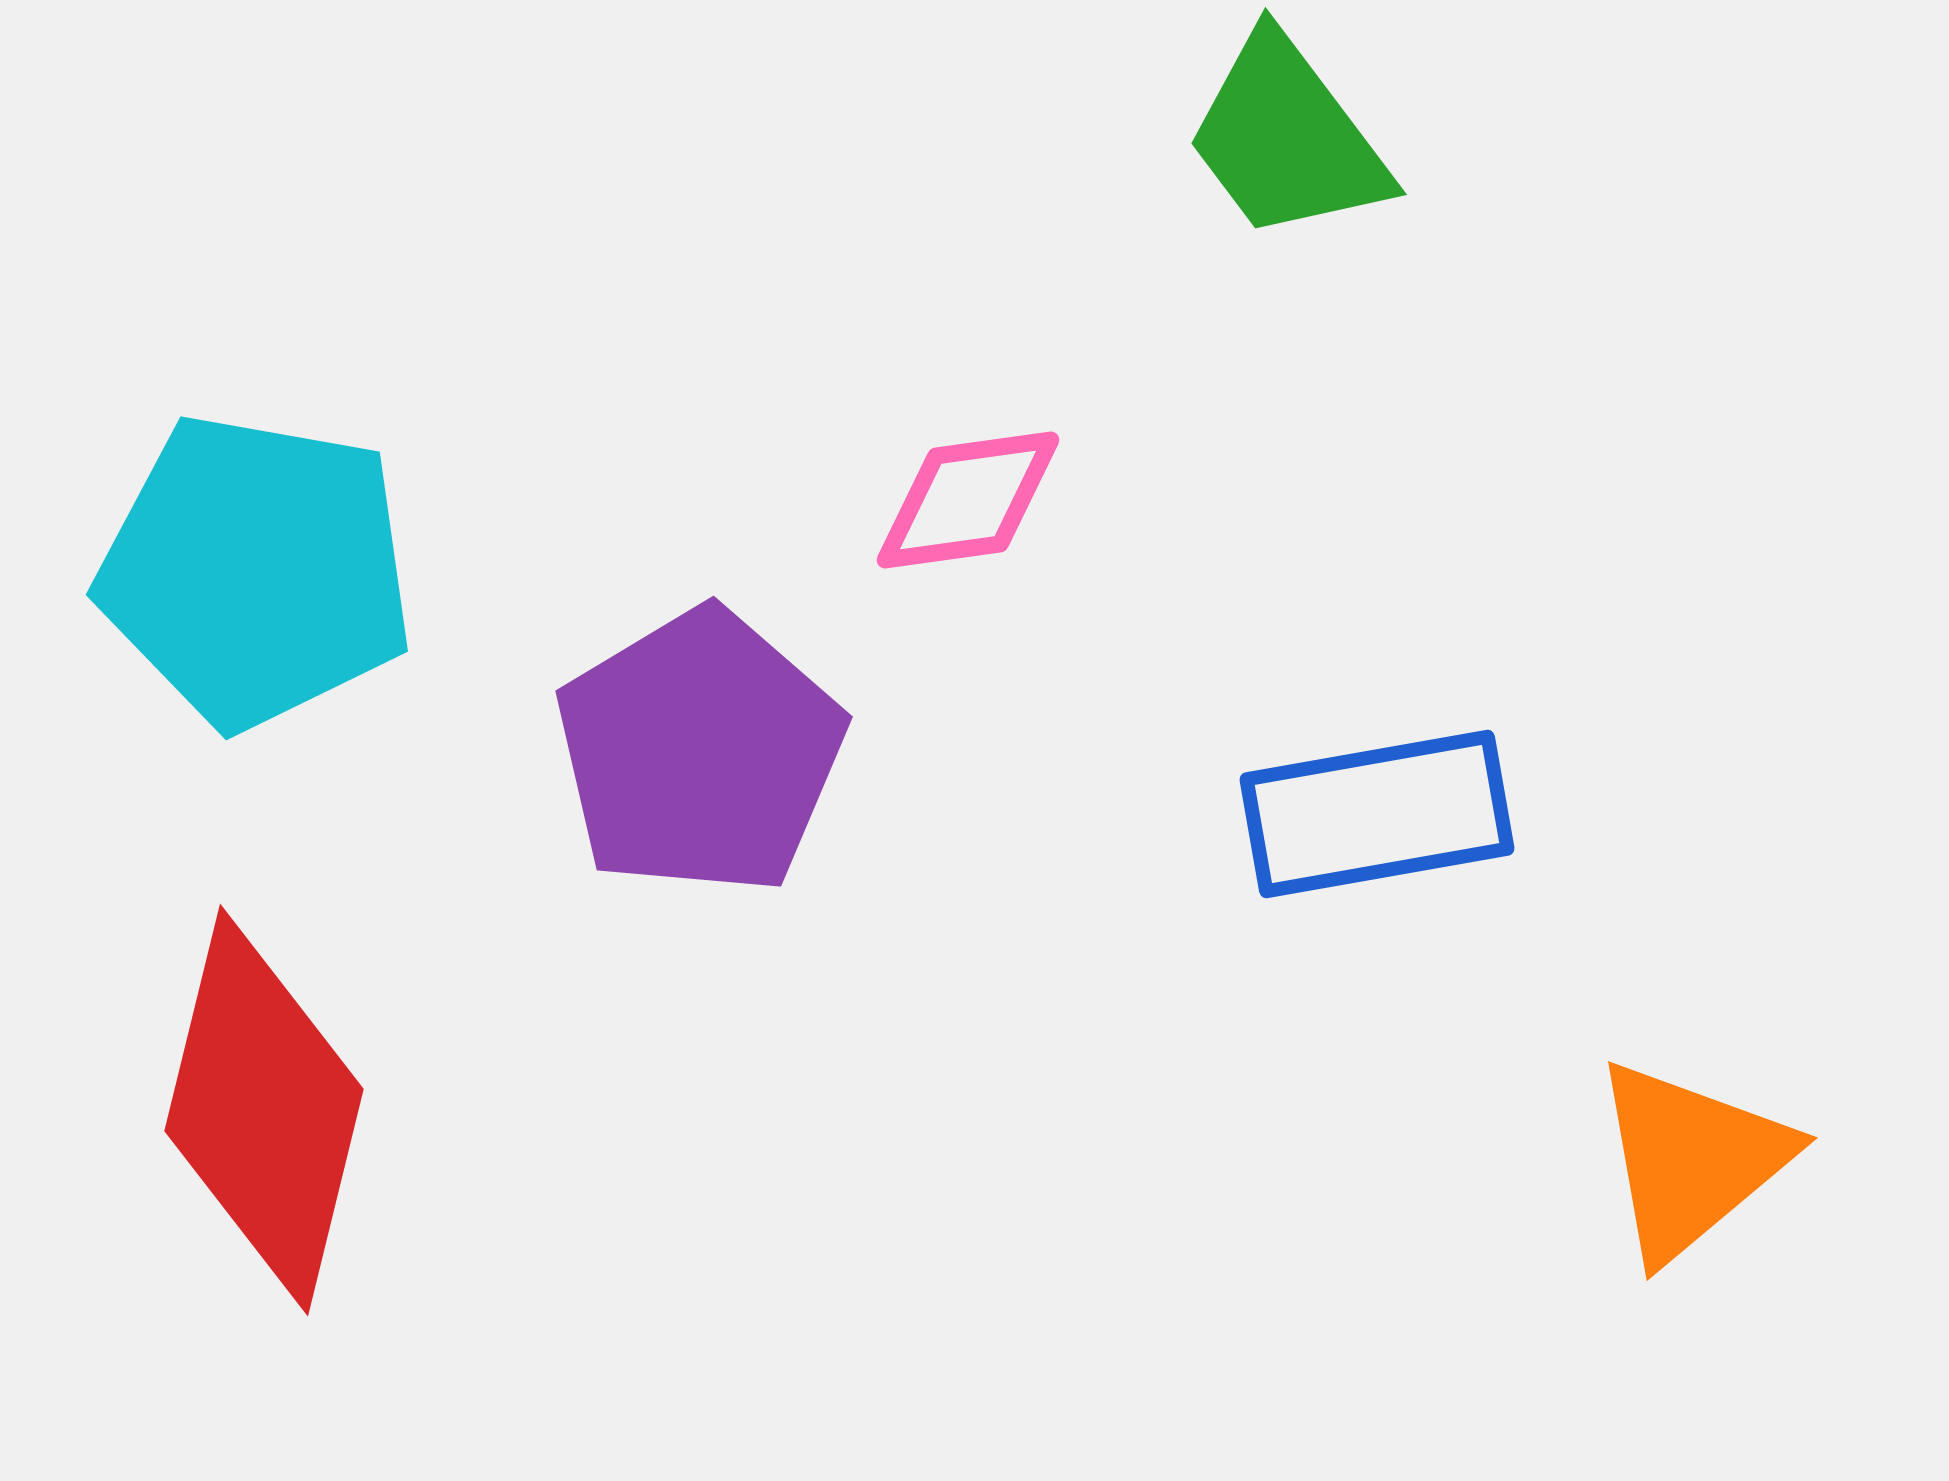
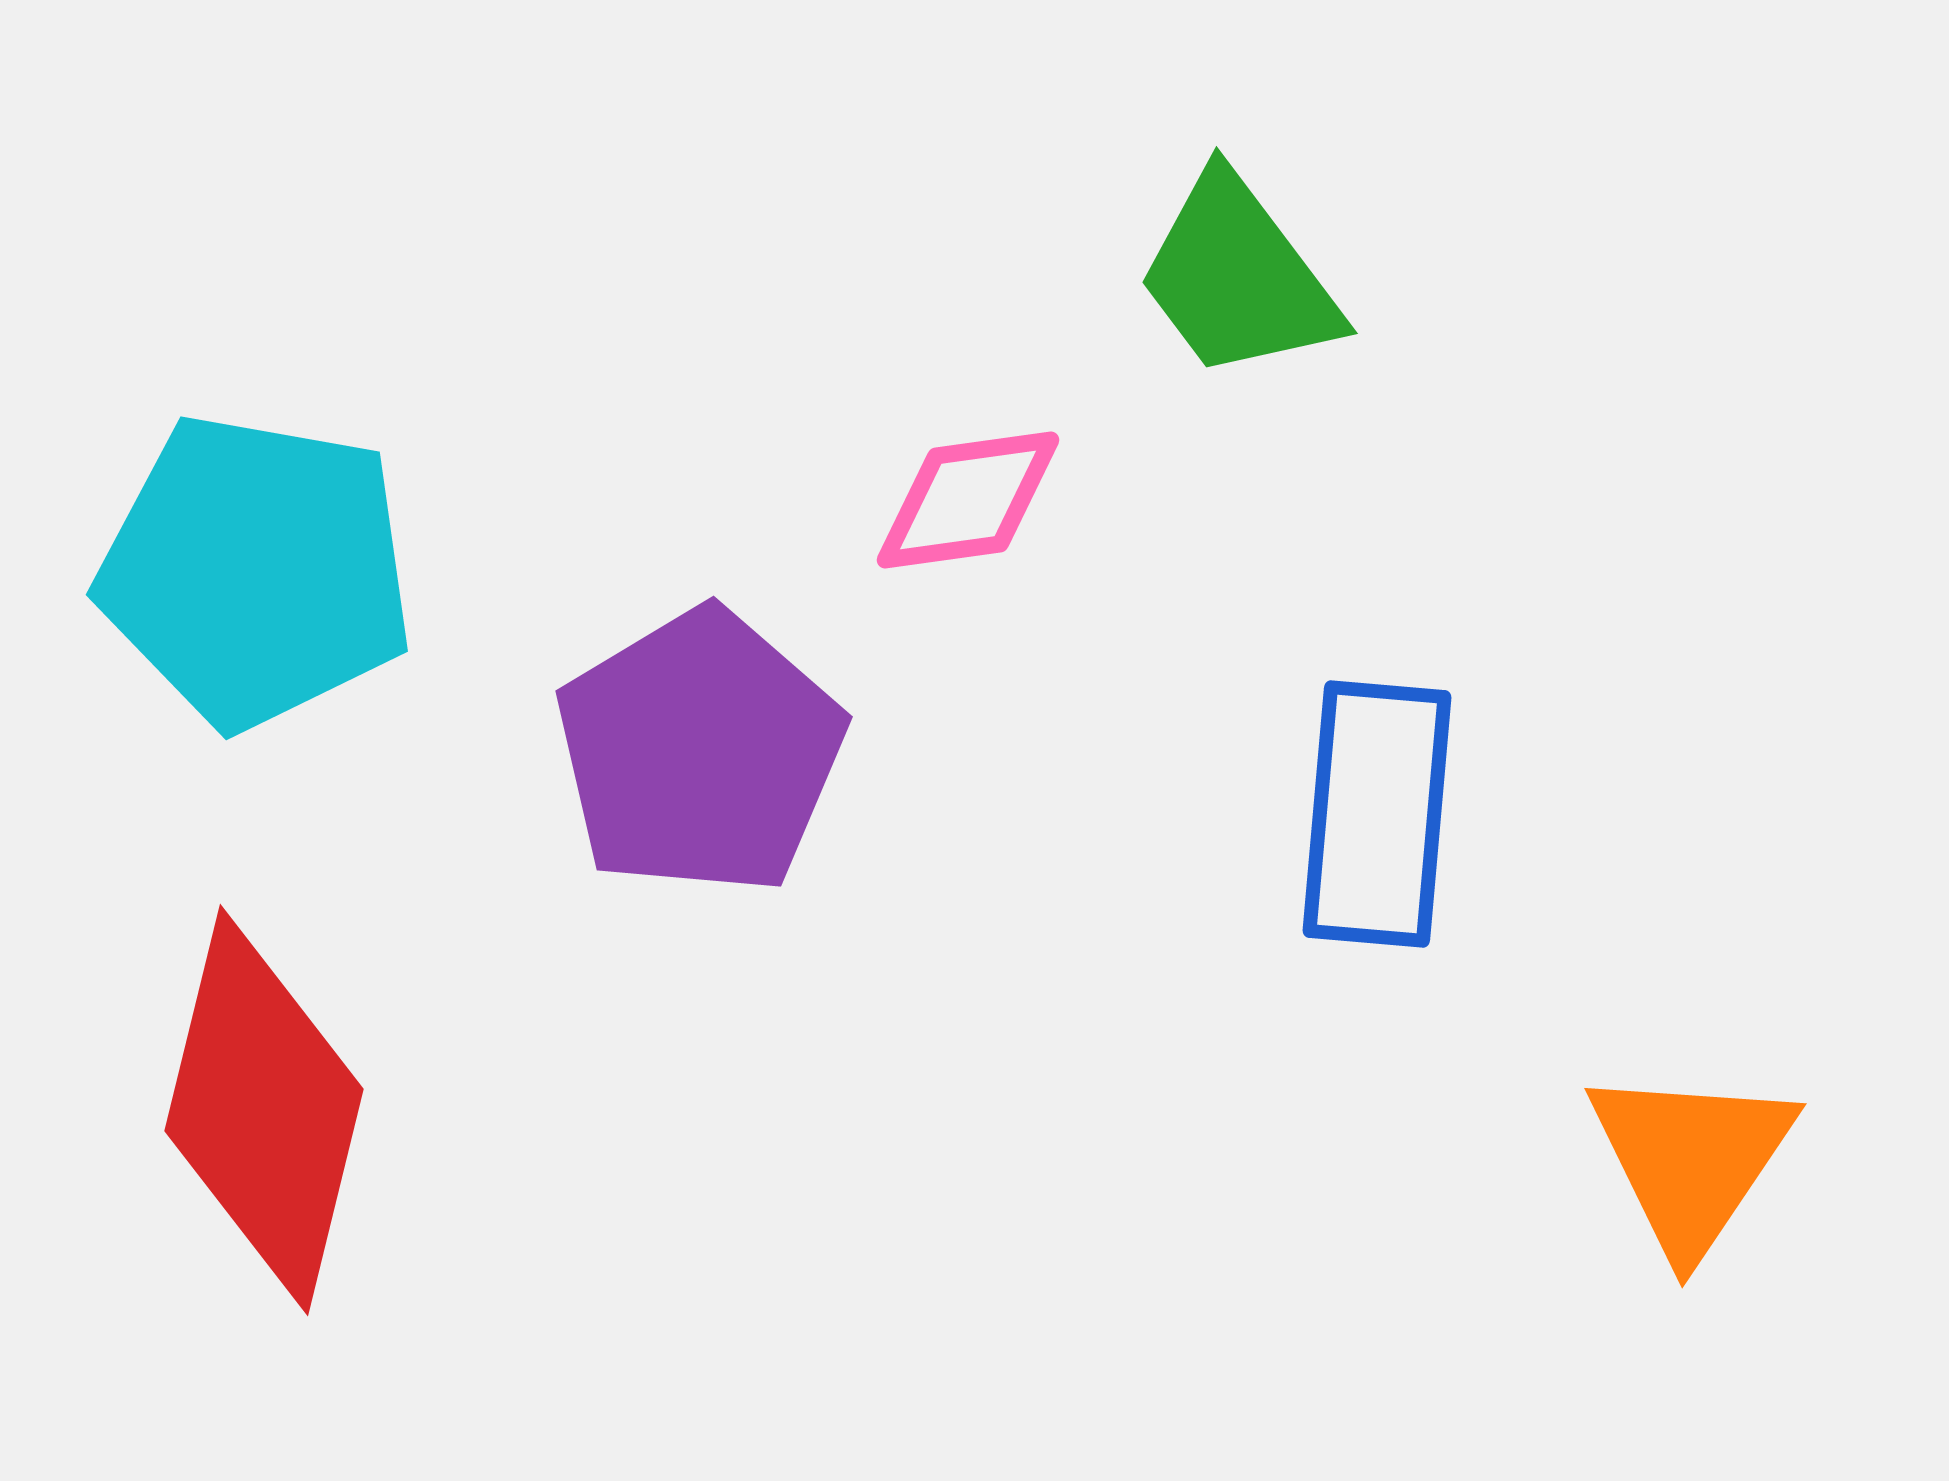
green trapezoid: moved 49 px left, 139 px down
blue rectangle: rotated 75 degrees counterclockwise
orange triangle: rotated 16 degrees counterclockwise
